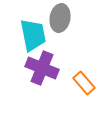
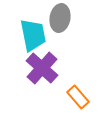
purple cross: rotated 20 degrees clockwise
orange rectangle: moved 6 px left, 14 px down
